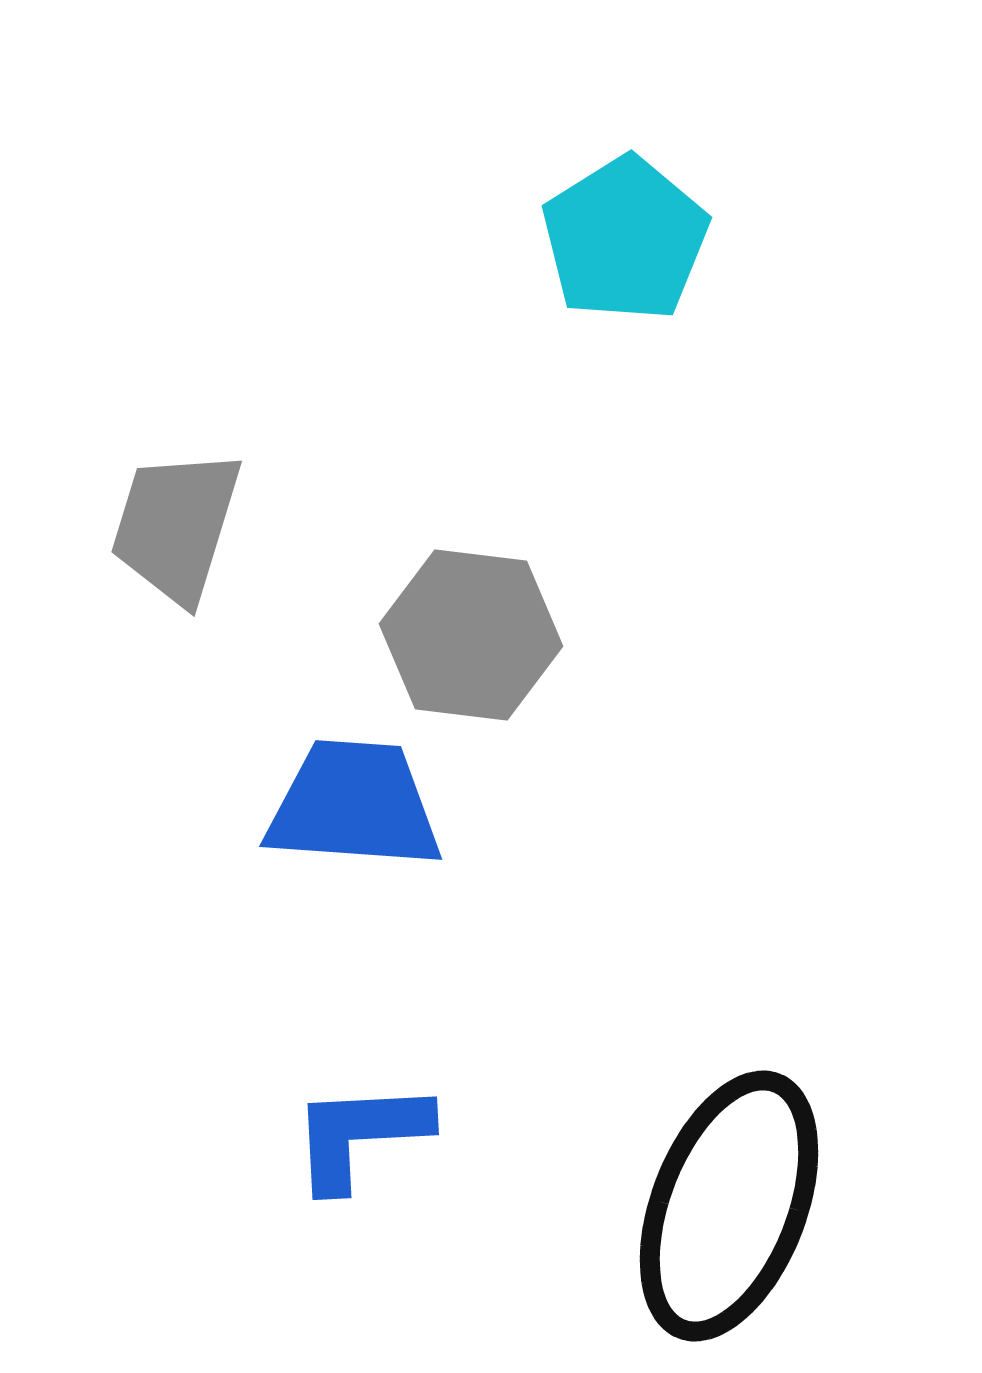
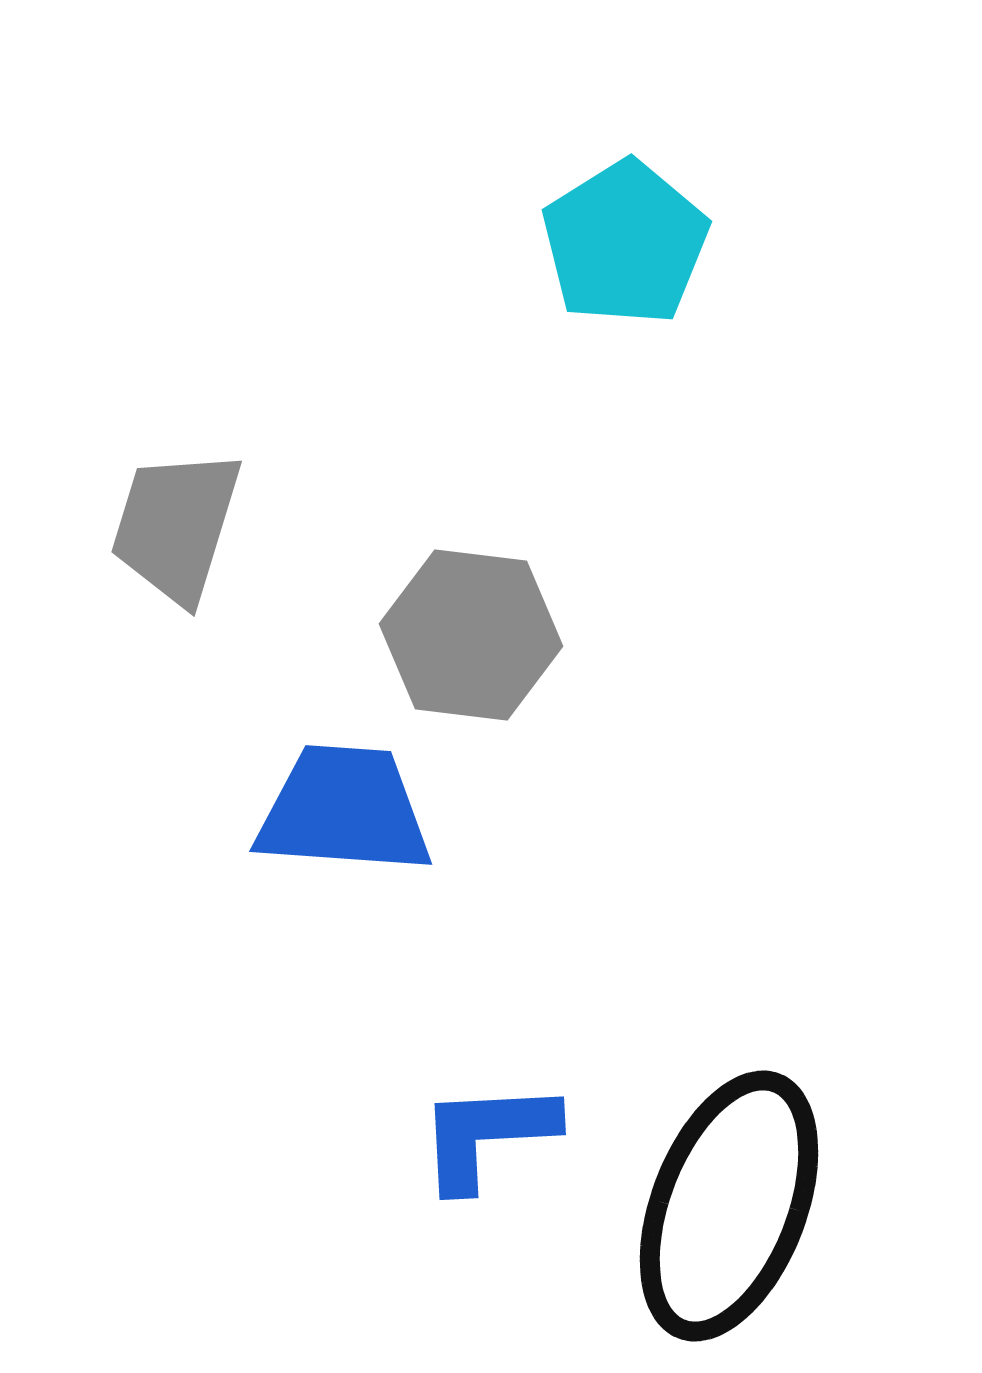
cyan pentagon: moved 4 px down
blue trapezoid: moved 10 px left, 5 px down
blue L-shape: moved 127 px right
